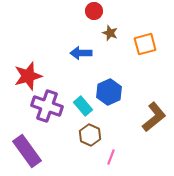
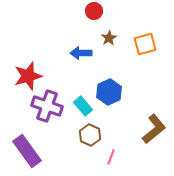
brown star: moved 1 px left, 5 px down; rotated 21 degrees clockwise
brown L-shape: moved 12 px down
